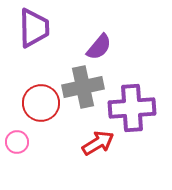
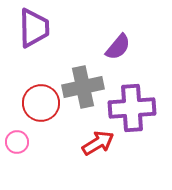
purple semicircle: moved 19 px right
